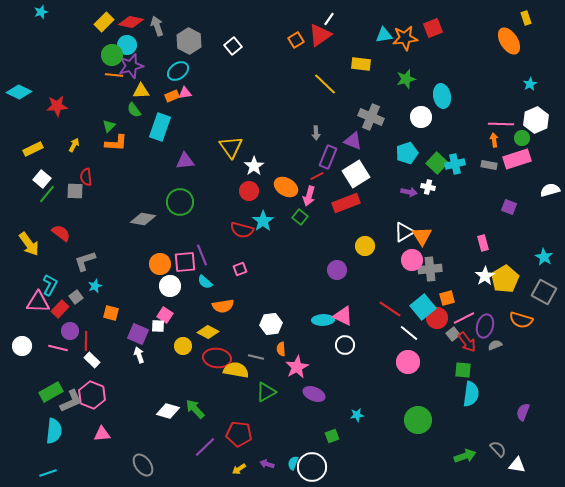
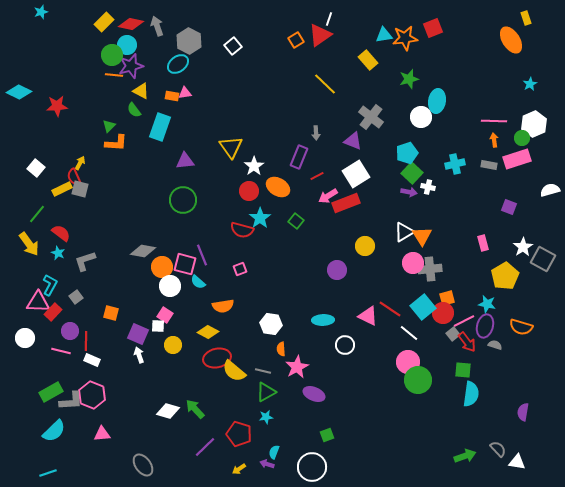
white line at (329, 19): rotated 16 degrees counterclockwise
red diamond at (131, 22): moved 2 px down
orange ellipse at (509, 41): moved 2 px right, 1 px up
yellow rectangle at (361, 64): moved 7 px right, 4 px up; rotated 42 degrees clockwise
cyan ellipse at (178, 71): moved 7 px up
green star at (406, 79): moved 3 px right
yellow triangle at (141, 91): rotated 30 degrees clockwise
orange rectangle at (172, 96): rotated 32 degrees clockwise
cyan ellipse at (442, 96): moved 5 px left, 5 px down; rotated 20 degrees clockwise
gray cross at (371, 117): rotated 15 degrees clockwise
white hexagon at (536, 120): moved 2 px left, 4 px down
pink line at (501, 124): moved 7 px left, 3 px up
yellow arrow at (74, 145): moved 6 px right, 18 px down
yellow rectangle at (33, 149): moved 29 px right, 40 px down
purple rectangle at (328, 157): moved 29 px left
green square at (437, 163): moved 25 px left, 10 px down
red semicircle at (86, 177): moved 12 px left; rotated 18 degrees counterclockwise
white square at (42, 179): moved 6 px left, 11 px up
orange ellipse at (286, 187): moved 8 px left
gray square at (75, 191): moved 5 px right, 2 px up; rotated 12 degrees clockwise
green line at (47, 194): moved 10 px left, 20 px down
pink arrow at (309, 196): moved 19 px right; rotated 42 degrees clockwise
green circle at (180, 202): moved 3 px right, 2 px up
green square at (300, 217): moved 4 px left, 4 px down
gray diamond at (143, 219): moved 32 px down
cyan star at (263, 221): moved 3 px left, 3 px up
cyan star at (544, 257): moved 57 px left, 47 px down; rotated 18 degrees counterclockwise
pink circle at (412, 260): moved 1 px right, 3 px down
pink square at (185, 262): moved 2 px down; rotated 20 degrees clockwise
orange circle at (160, 264): moved 2 px right, 3 px down
white star at (485, 276): moved 38 px right, 29 px up
yellow pentagon at (505, 279): moved 3 px up
cyan semicircle at (205, 282): moved 7 px left
cyan star at (95, 286): moved 37 px left, 33 px up; rotated 24 degrees counterclockwise
gray square at (544, 292): moved 1 px left, 33 px up
red rectangle at (60, 309): moved 7 px left, 3 px down
pink triangle at (343, 316): moved 25 px right
red circle at (437, 318): moved 6 px right, 5 px up
pink line at (464, 318): moved 3 px down
orange semicircle at (521, 320): moved 7 px down
white hexagon at (271, 324): rotated 15 degrees clockwise
gray semicircle at (495, 345): rotated 40 degrees clockwise
white circle at (22, 346): moved 3 px right, 8 px up
yellow circle at (183, 346): moved 10 px left, 1 px up
pink line at (58, 348): moved 3 px right, 3 px down
gray line at (256, 357): moved 7 px right, 14 px down
red ellipse at (217, 358): rotated 20 degrees counterclockwise
white rectangle at (92, 360): rotated 21 degrees counterclockwise
yellow semicircle at (236, 370): moved 2 px left, 1 px down; rotated 150 degrees counterclockwise
gray L-shape at (71, 401): rotated 20 degrees clockwise
purple semicircle at (523, 412): rotated 12 degrees counterclockwise
cyan star at (357, 415): moved 91 px left, 2 px down
green circle at (418, 420): moved 40 px up
cyan semicircle at (54, 431): rotated 40 degrees clockwise
red pentagon at (239, 434): rotated 10 degrees clockwise
green square at (332, 436): moved 5 px left, 1 px up
cyan semicircle at (293, 463): moved 19 px left, 11 px up
white triangle at (517, 465): moved 3 px up
